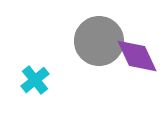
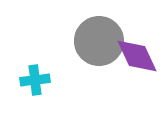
cyan cross: rotated 32 degrees clockwise
